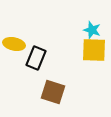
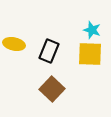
yellow square: moved 4 px left, 4 px down
black rectangle: moved 13 px right, 7 px up
brown square: moved 1 px left, 3 px up; rotated 25 degrees clockwise
